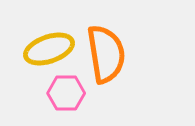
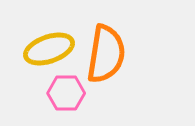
orange semicircle: rotated 18 degrees clockwise
